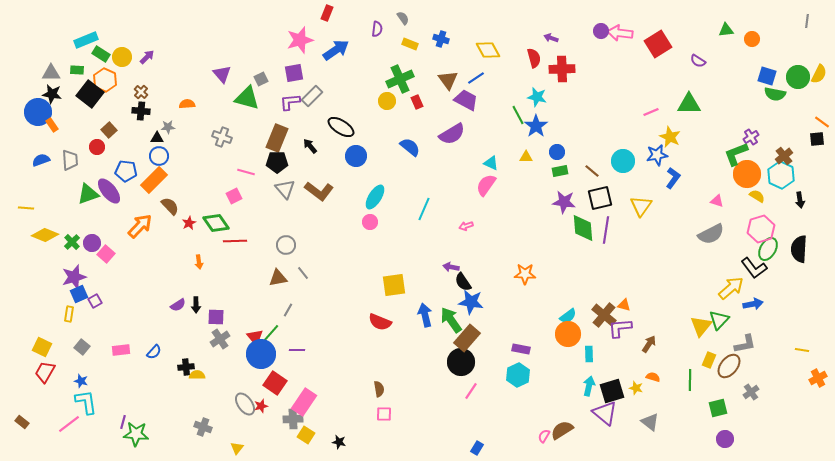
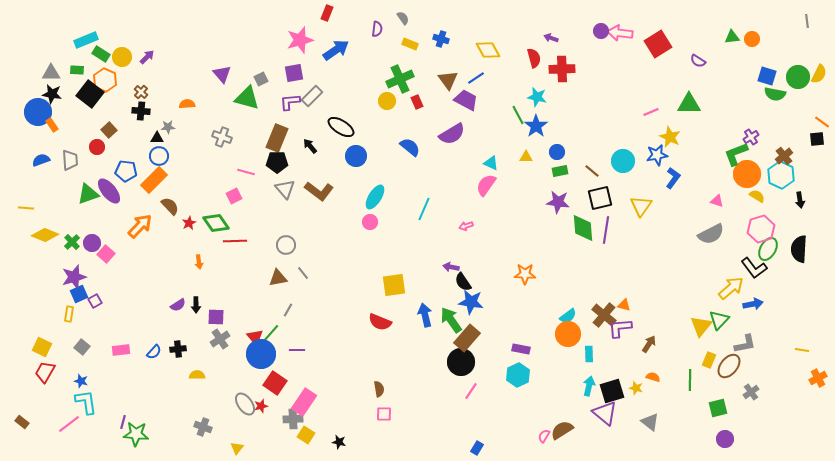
gray line at (807, 21): rotated 16 degrees counterclockwise
green triangle at (726, 30): moved 6 px right, 7 px down
purple star at (564, 202): moved 6 px left
black cross at (186, 367): moved 8 px left, 18 px up
